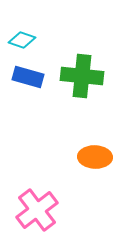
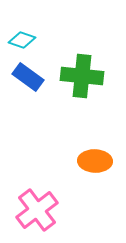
blue rectangle: rotated 20 degrees clockwise
orange ellipse: moved 4 px down
